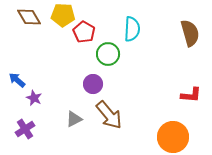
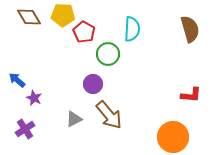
brown semicircle: moved 4 px up
